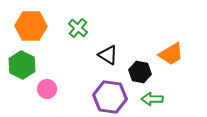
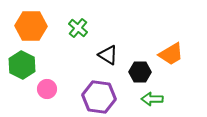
black hexagon: rotated 10 degrees counterclockwise
purple hexagon: moved 11 px left
